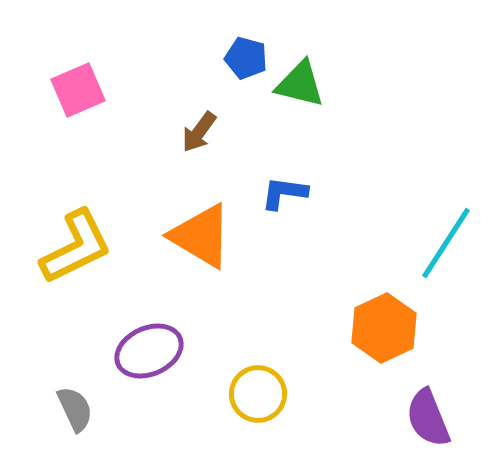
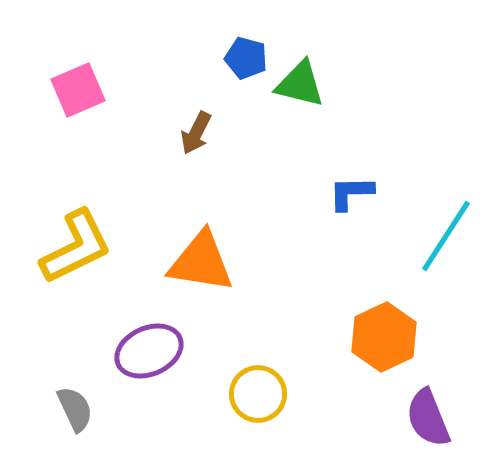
brown arrow: moved 3 px left, 1 px down; rotated 9 degrees counterclockwise
blue L-shape: moved 67 px right; rotated 9 degrees counterclockwise
orange triangle: moved 26 px down; rotated 22 degrees counterclockwise
cyan line: moved 7 px up
orange hexagon: moved 9 px down
